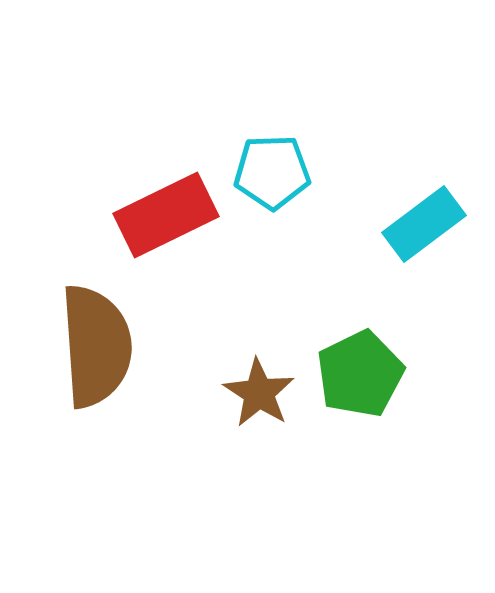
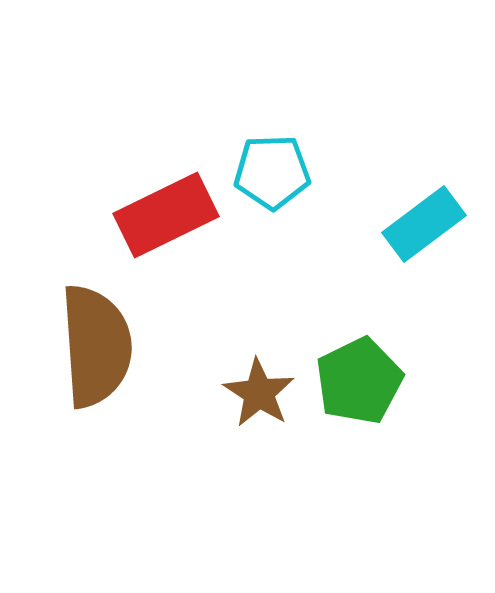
green pentagon: moved 1 px left, 7 px down
